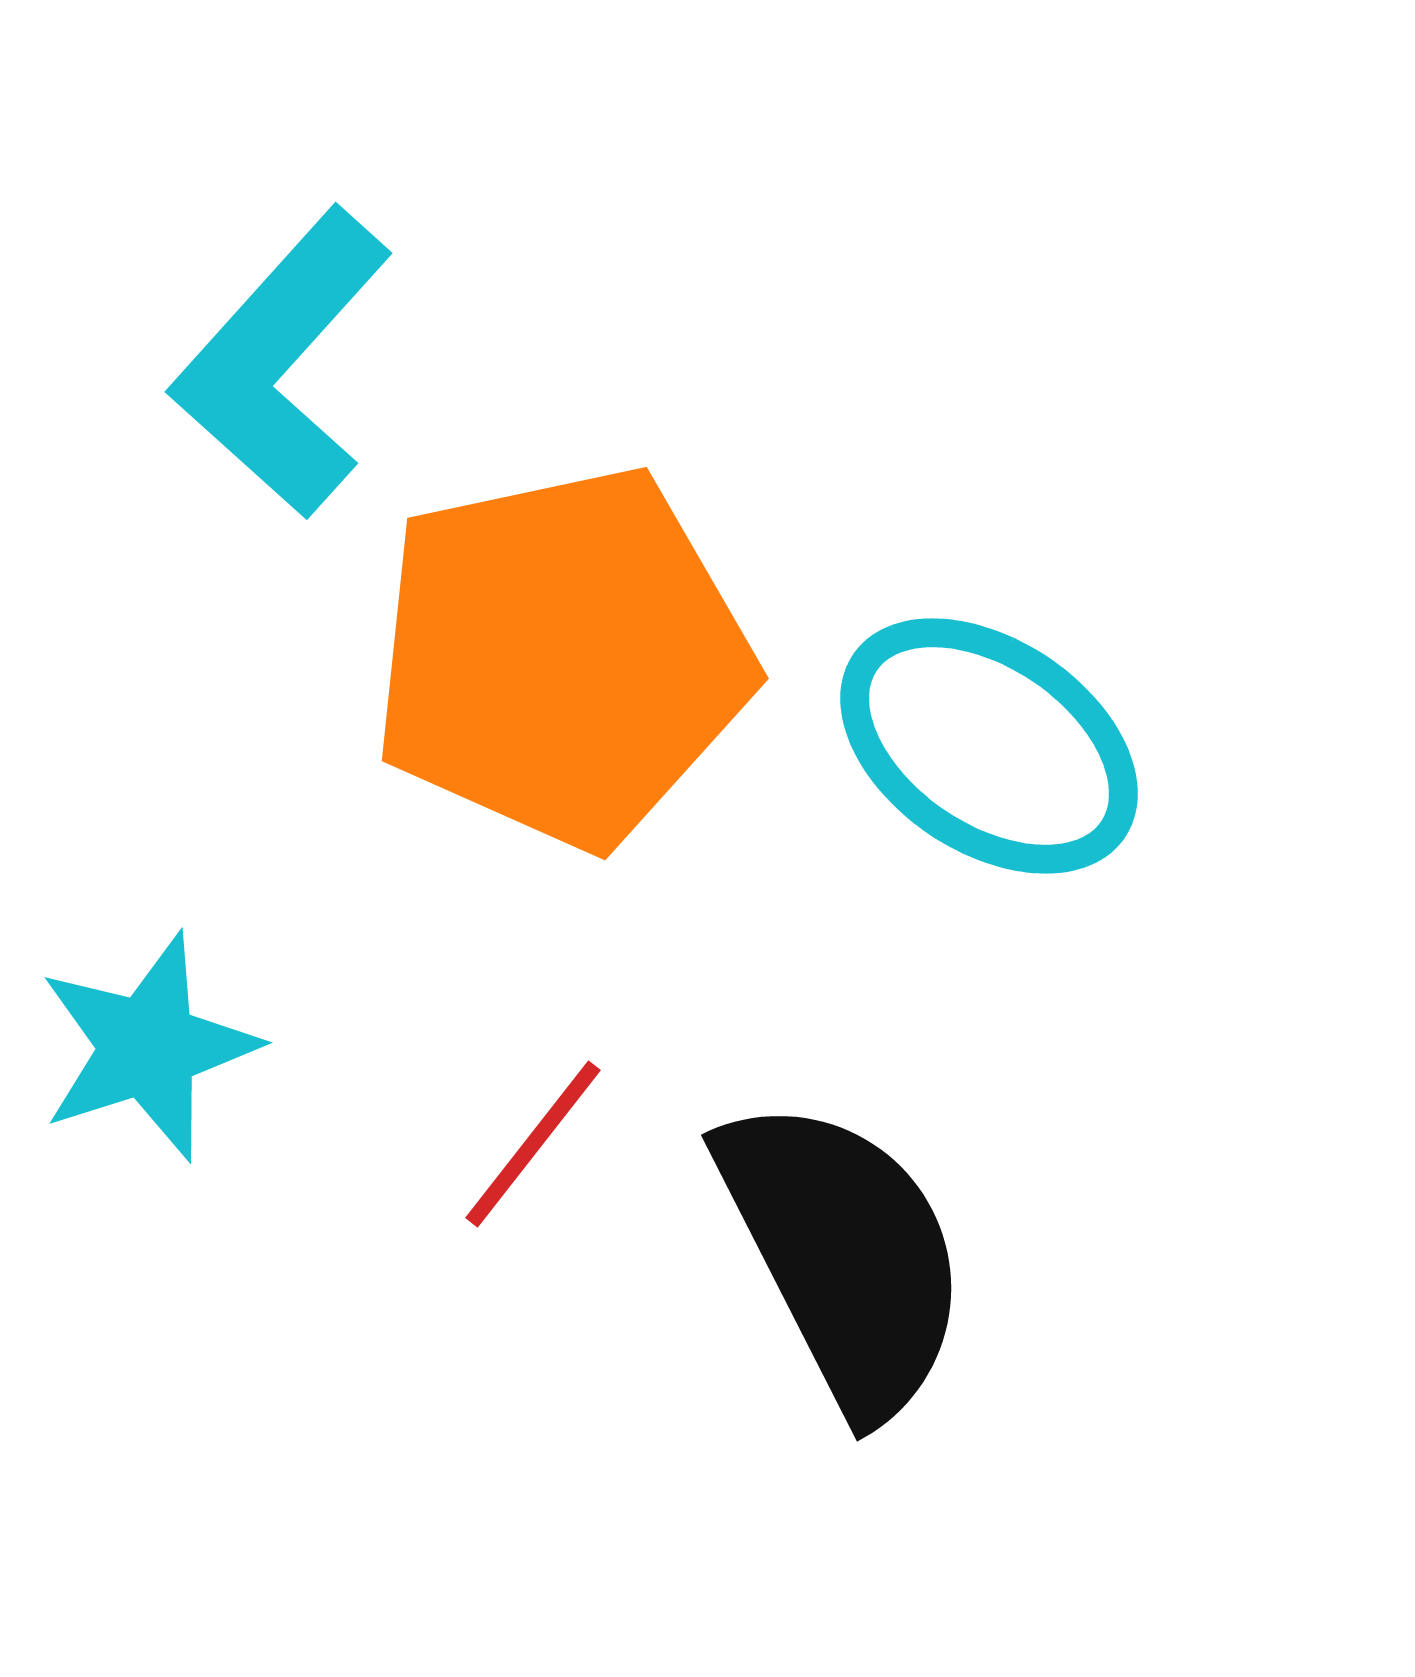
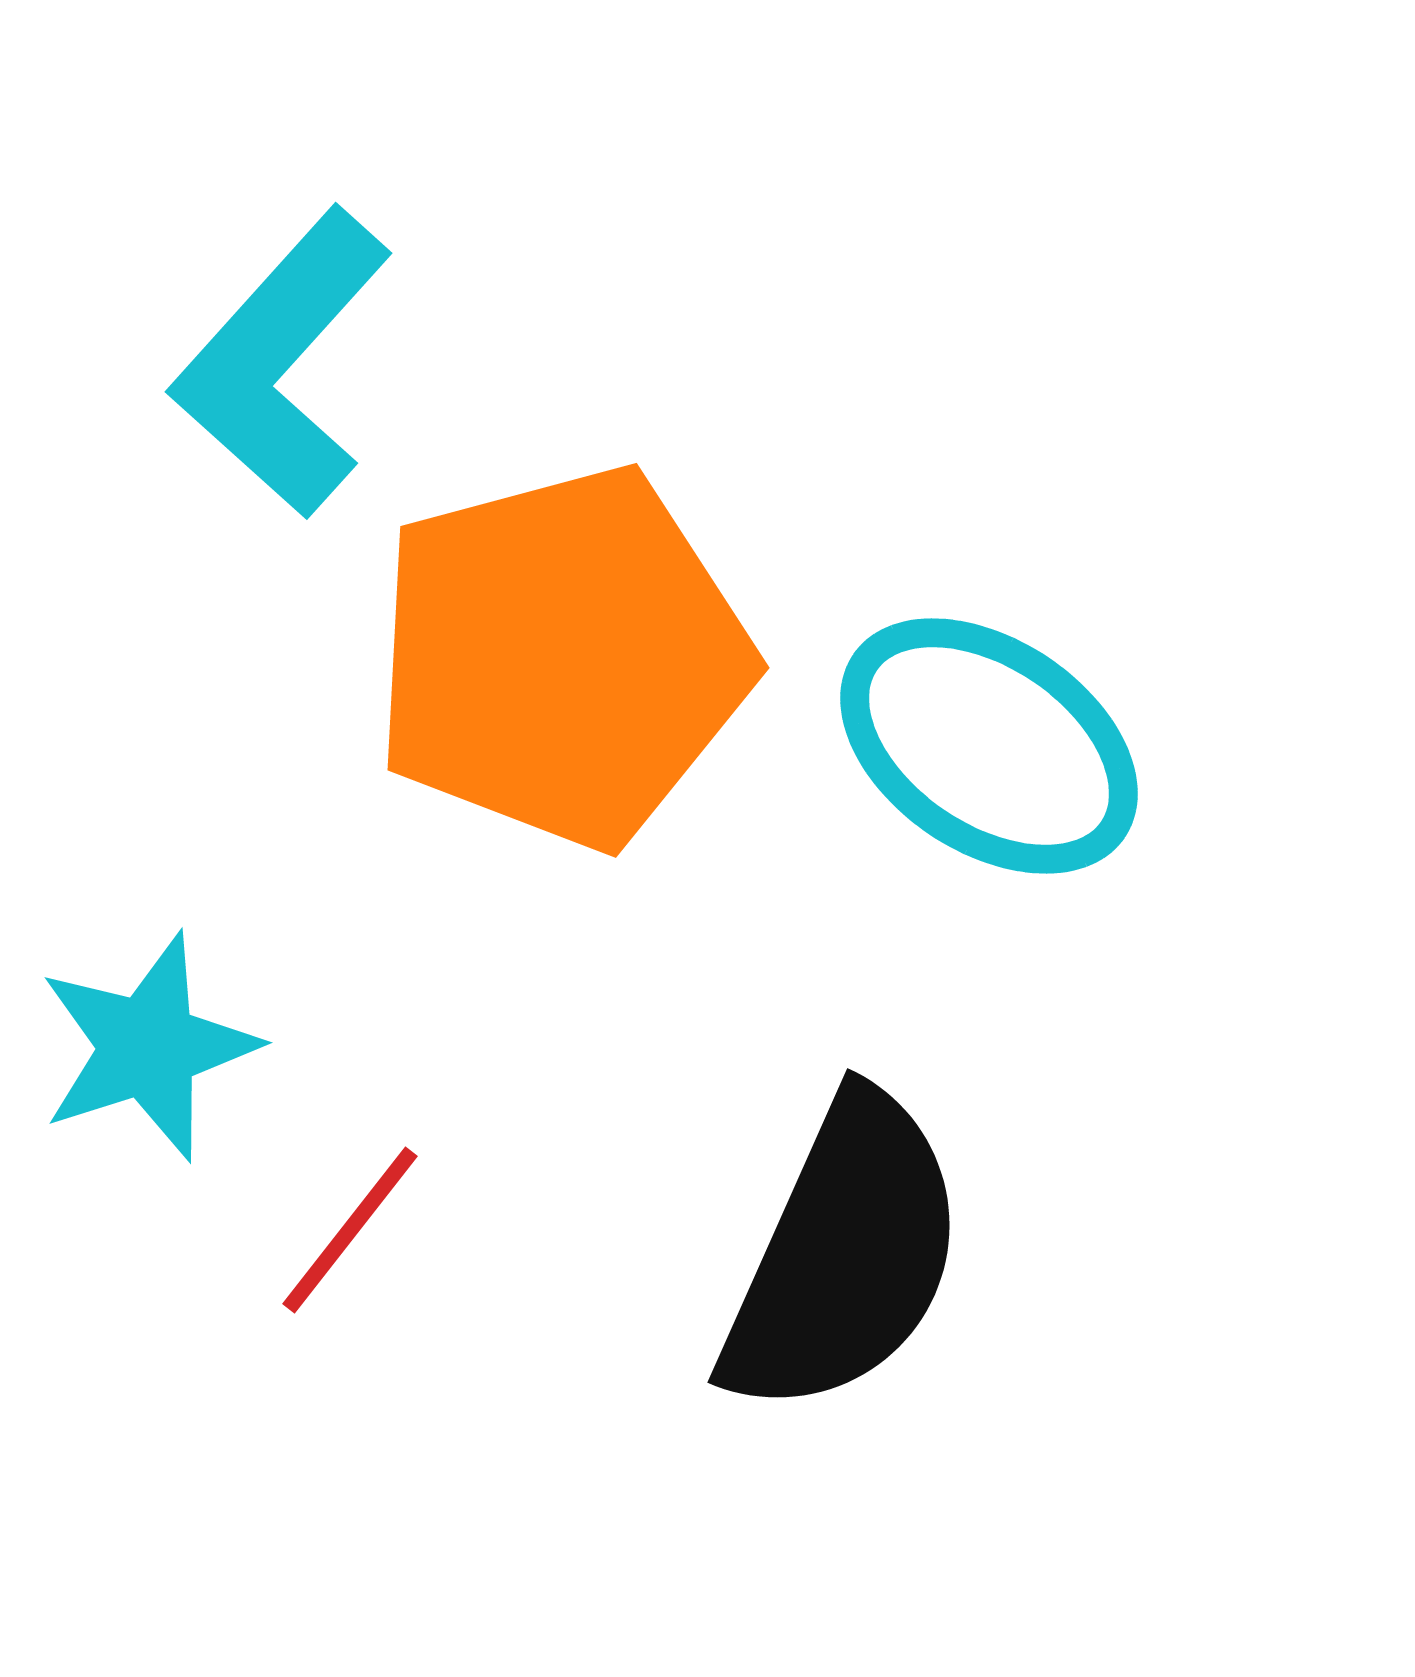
orange pentagon: rotated 3 degrees counterclockwise
red line: moved 183 px left, 86 px down
black semicircle: rotated 51 degrees clockwise
